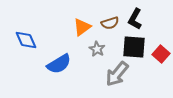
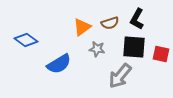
black L-shape: moved 2 px right
blue diamond: rotated 30 degrees counterclockwise
gray star: rotated 21 degrees counterclockwise
red square: rotated 30 degrees counterclockwise
gray arrow: moved 3 px right, 2 px down
